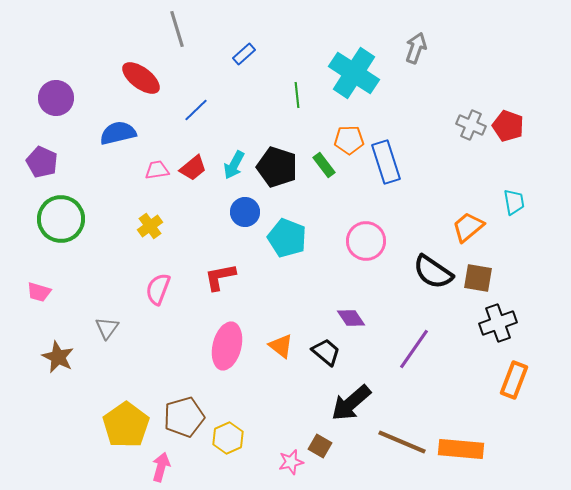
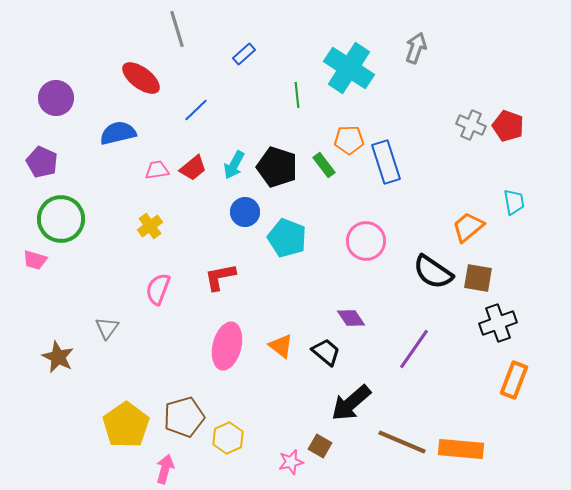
cyan cross at (354, 73): moved 5 px left, 5 px up
pink trapezoid at (39, 292): moved 4 px left, 32 px up
pink arrow at (161, 467): moved 4 px right, 2 px down
